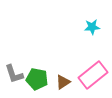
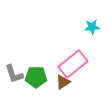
pink rectangle: moved 20 px left, 11 px up
green pentagon: moved 1 px left, 2 px up; rotated 10 degrees counterclockwise
